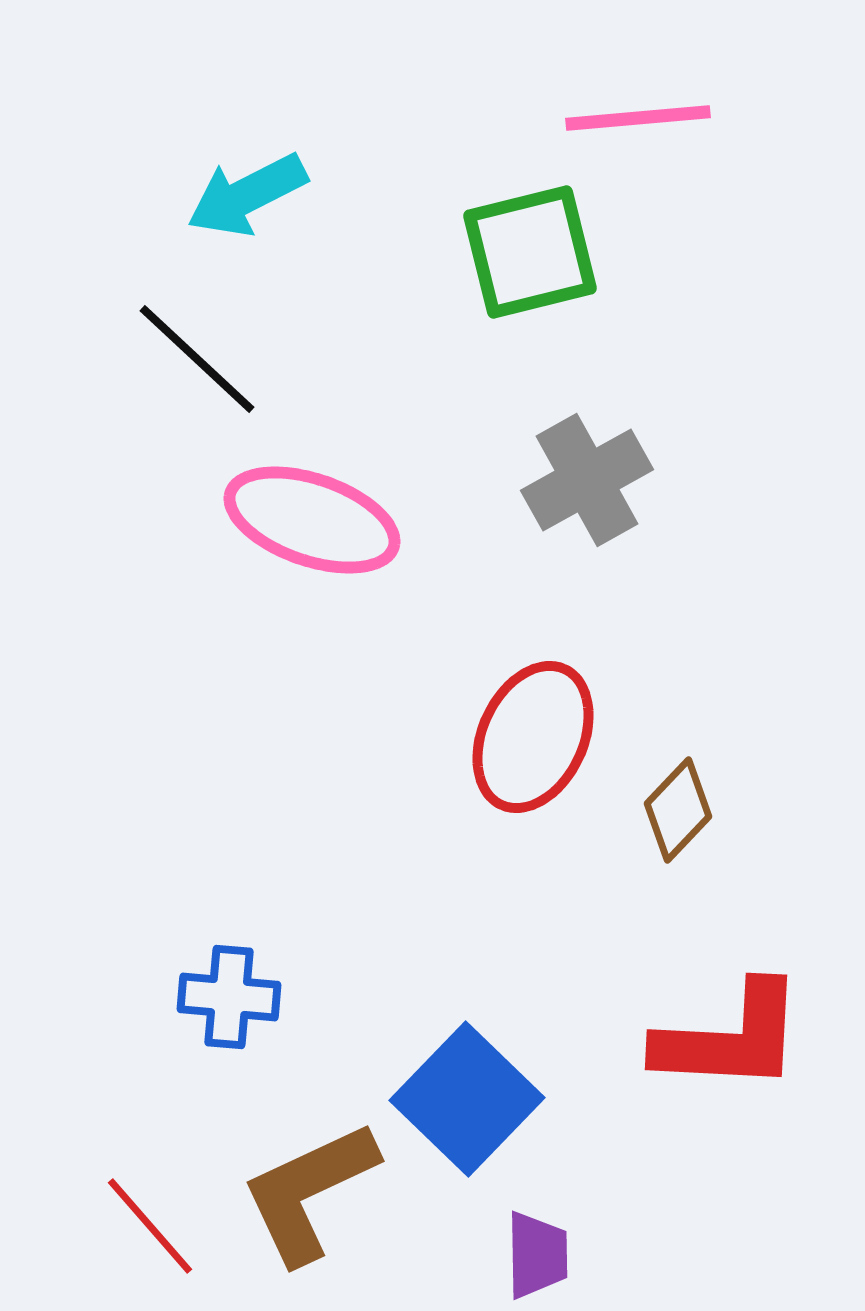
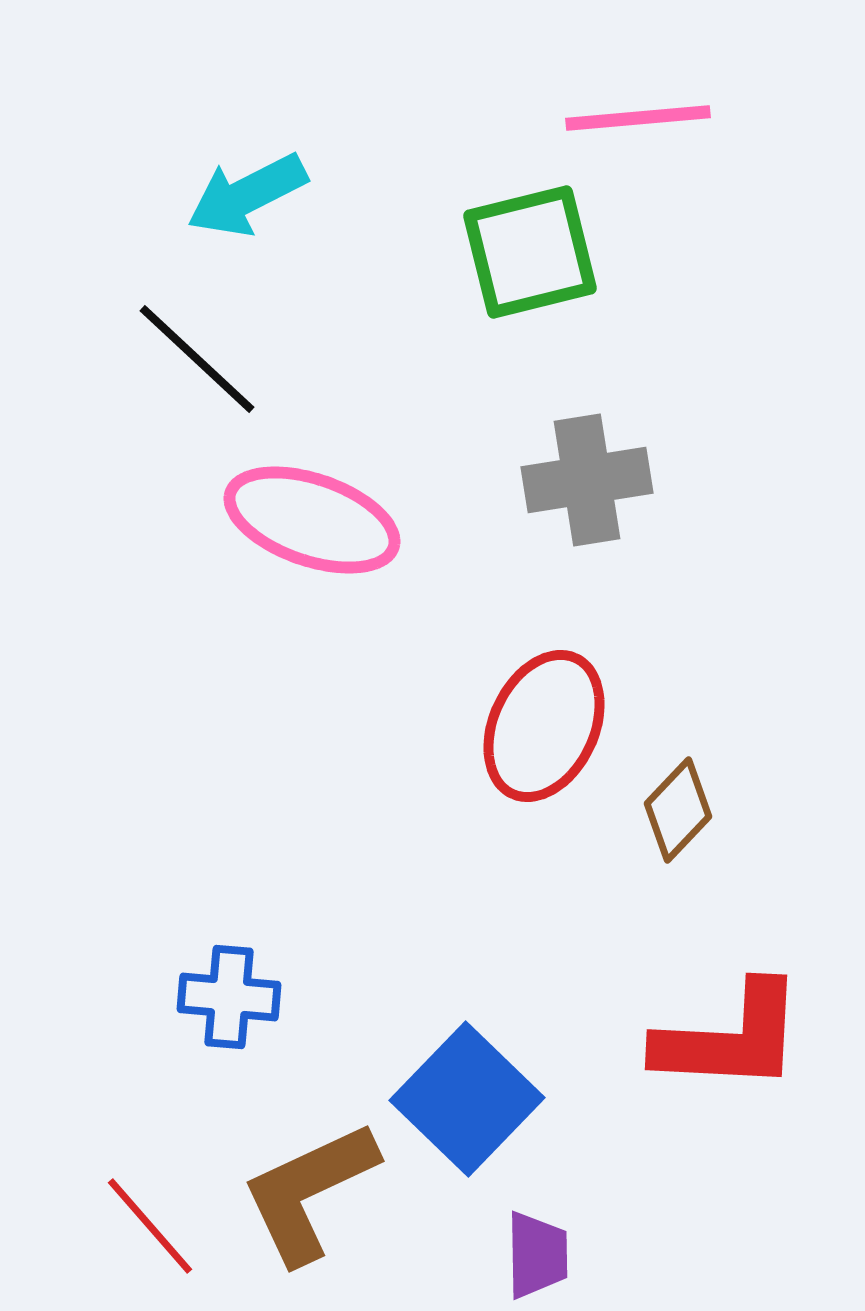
gray cross: rotated 20 degrees clockwise
red ellipse: moved 11 px right, 11 px up
